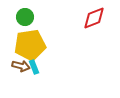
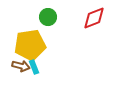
green circle: moved 23 px right
